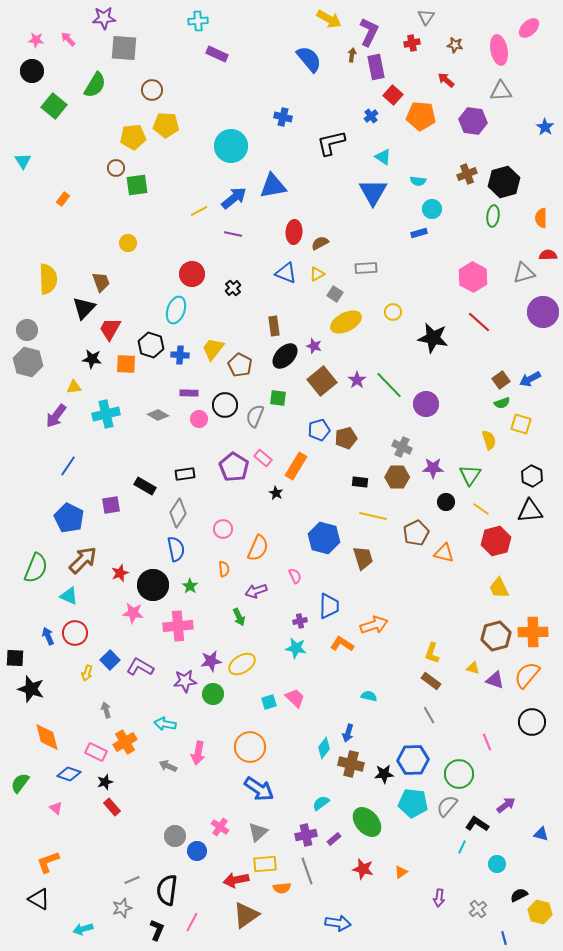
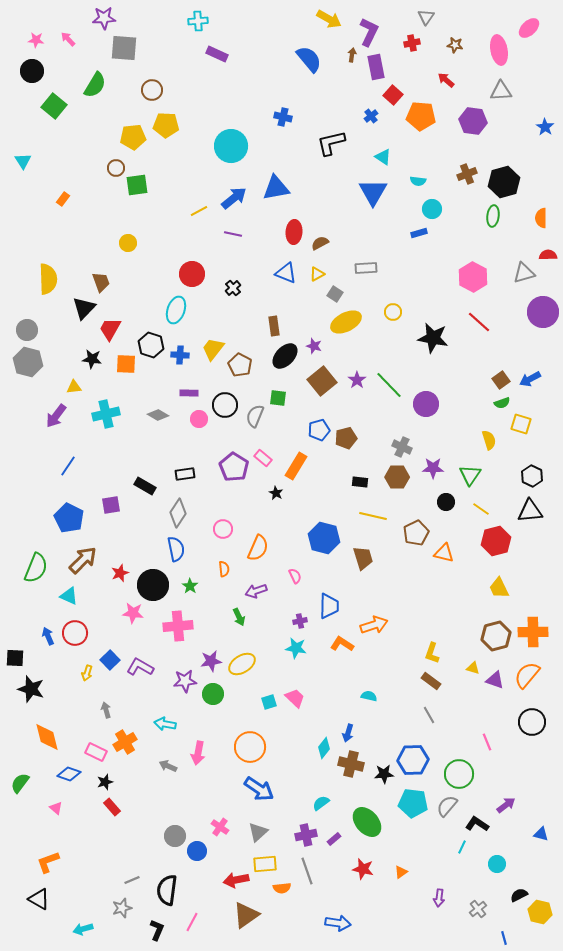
blue triangle at (273, 186): moved 3 px right, 2 px down
